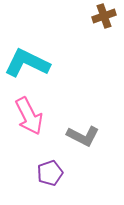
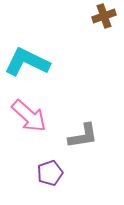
cyan L-shape: moved 1 px up
pink arrow: rotated 21 degrees counterclockwise
gray L-shape: rotated 36 degrees counterclockwise
